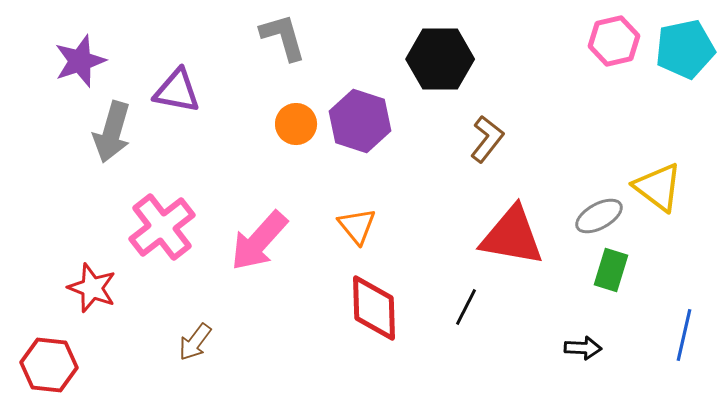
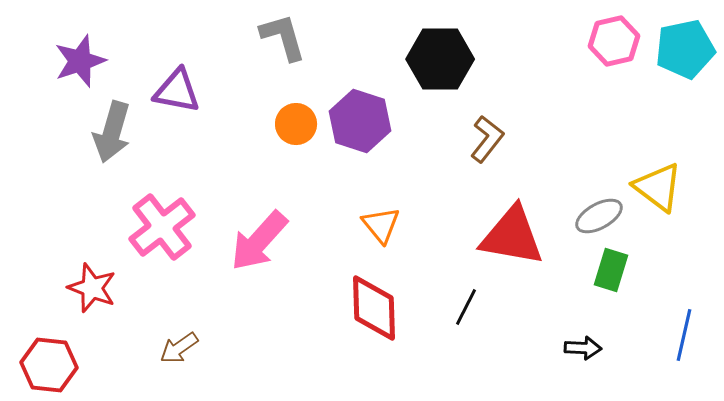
orange triangle: moved 24 px right, 1 px up
brown arrow: moved 16 px left, 6 px down; rotated 18 degrees clockwise
